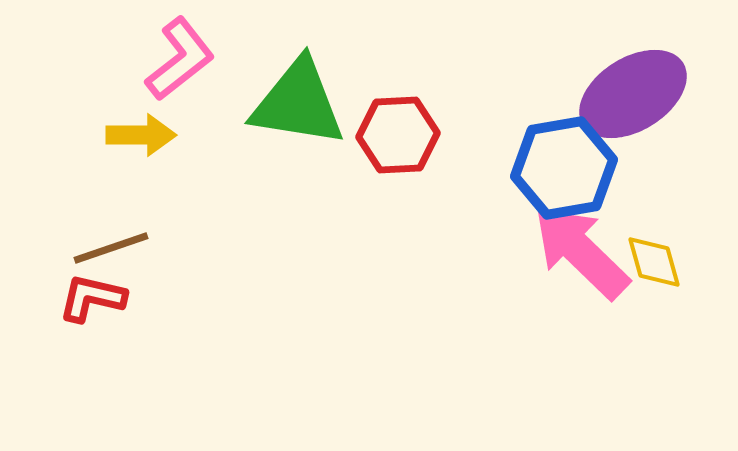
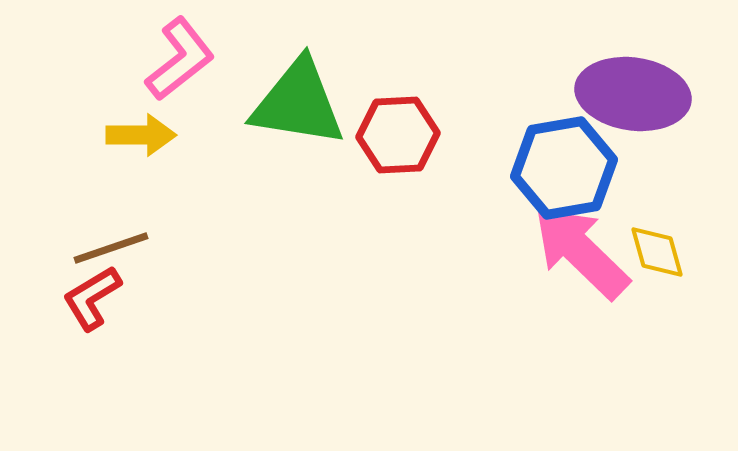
purple ellipse: rotated 40 degrees clockwise
yellow diamond: moved 3 px right, 10 px up
red L-shape: rotated 44 degrees counterclockwise
